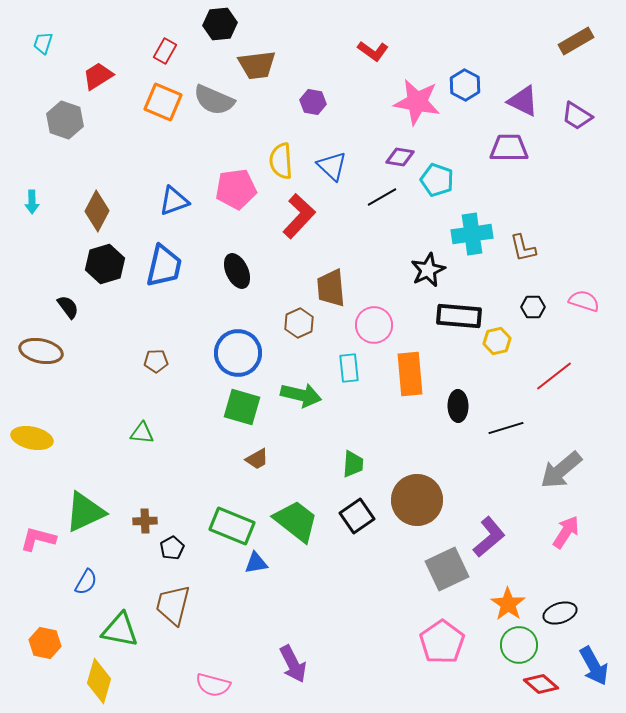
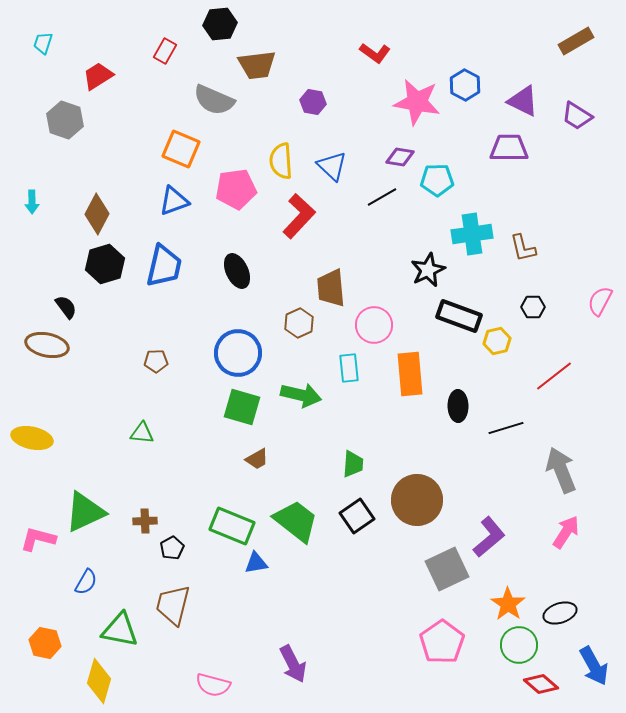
red L-shape at (373, 51): moved 2 px right, 2 px down
orange square at (163, 102): moved 18 px right, 47 px down
cyan pentagon at (437, 180): rotated 20 degrees counterclockwise
brown diamond at (97, 211): moved 3 px down
pink semicircle at (584, 301): moved 16 px right; rotated 80 degrees counterclockwise
black semicircle at (68, 307): moved 2 px left
black rectangle at (459, 316): rotated 15 degrees clockwise
brown ellipse at (41, 351): moved 6 px right, 6 px up
gray arrow at (561, 470): rotated 108 degrees clockwise
